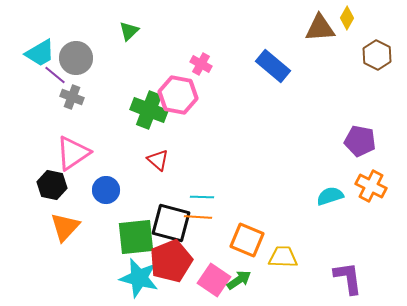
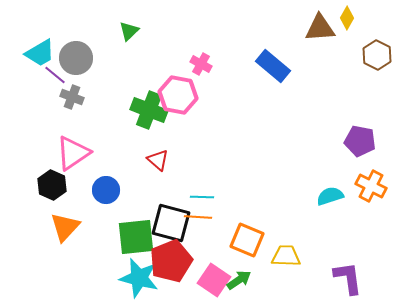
black hexagon: rotated 12 degrees clockwise
yellow trapezoid: moved 3 px right, 1 px up
